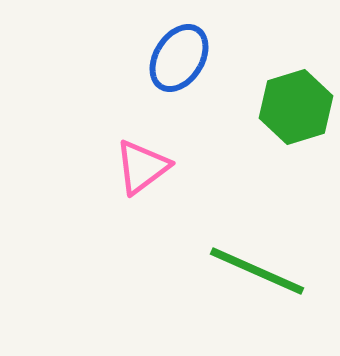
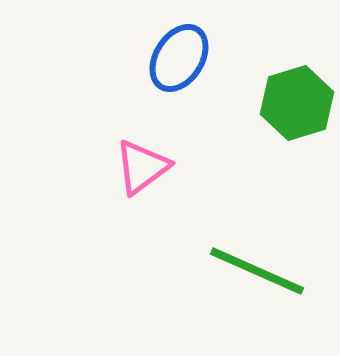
green hexagon: moved 1 px right, 4 px up
